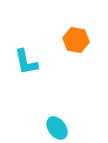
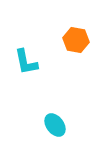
cyan ellipse: moved 2 px left, 3 px up
